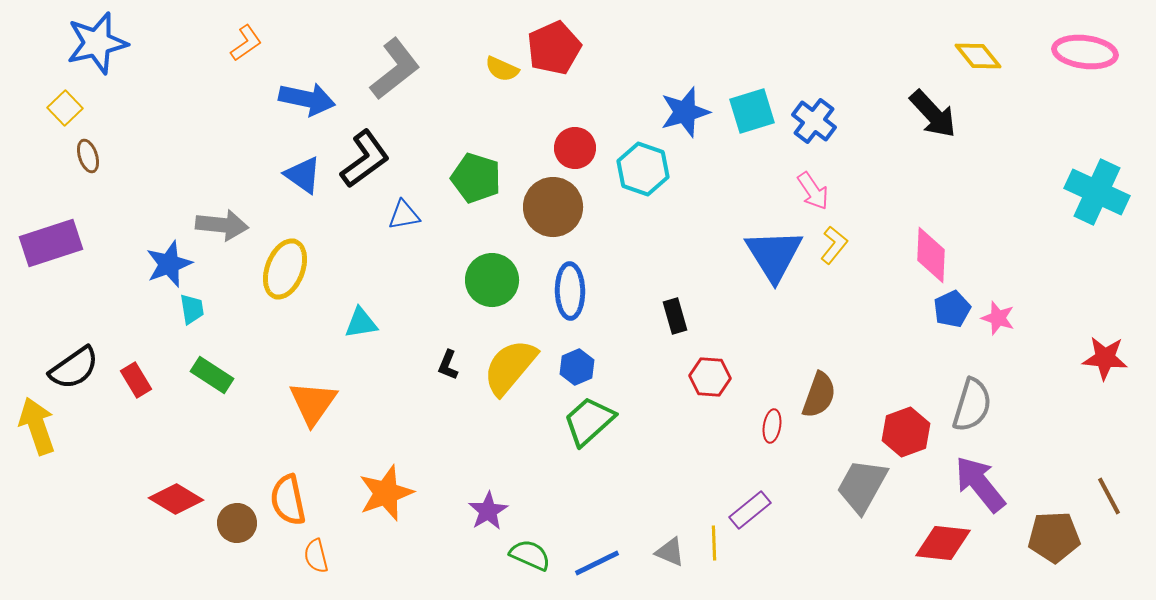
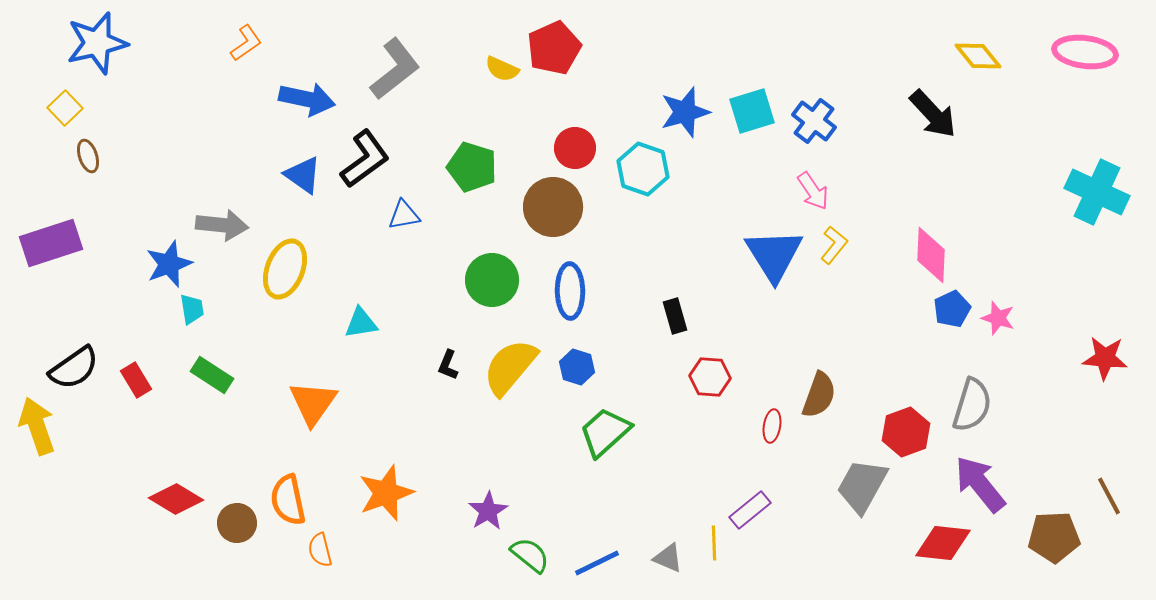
green pentagon at (476, 178): moved 4 px left, 11 px up
blue hexagon at (577, 367): rotated 20 degrees counterclockwise
green trapezoid at (589, 421): moved 16 px right, 11 px down
gray triangle at (670, 552): moved 2 px left, 6 px down
green semicircle at (530, 555): rotated 15 degrees clockwise
orange semicircle at (316, 556): moved 4 px right, 6 px up
